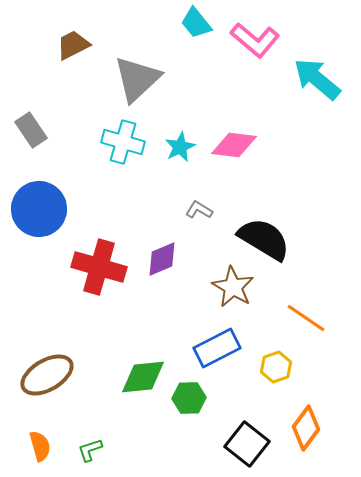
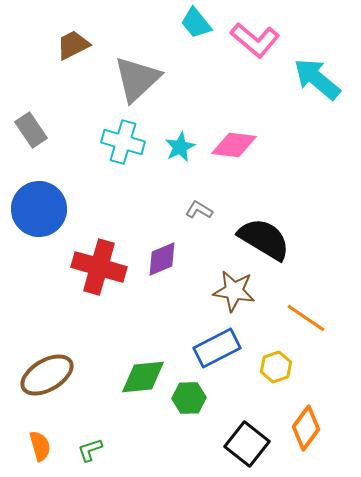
brown star: moved 1 px right, 4 px down; rotated 21 degrees counterclockwise
